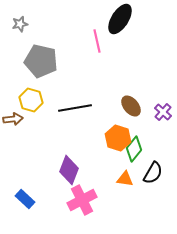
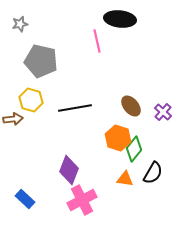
black ellipse: rotated 64 degrees clockwise
